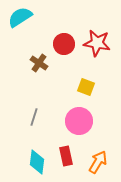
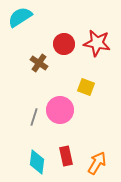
pink circle: moved 19 px left, 11 px up
orange arrow: moved 1 px left, 1 px down
